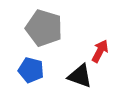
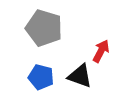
red arrow: moved 1 px right
blue pentagon: moved 10 px right, 7 px down
